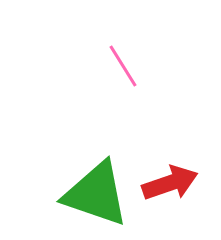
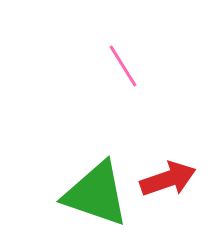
red arrow: moved 2 px left, 4 px up
